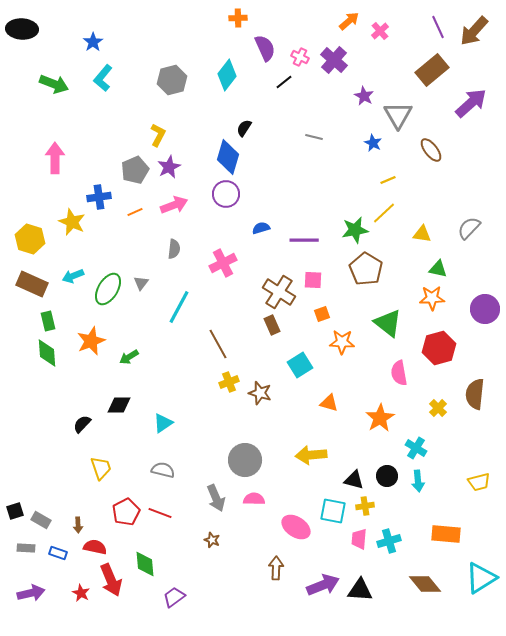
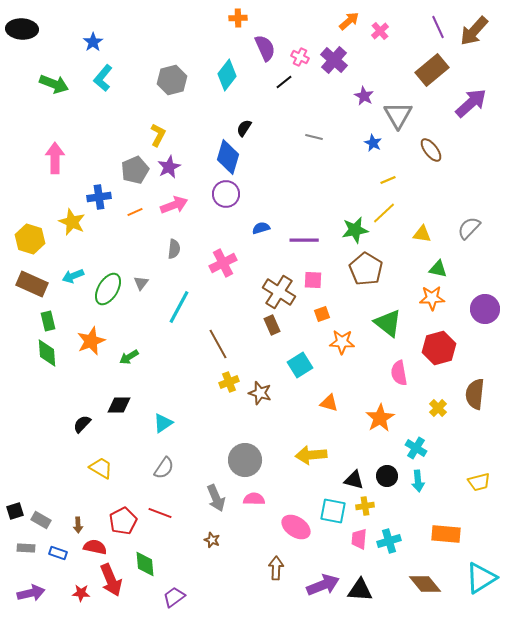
yellow trapezoid at (101, 468): rotated 40 degrees counterclockwise
gray semicircle at (163, 470): moved 1 px right, 2 px up; rotated 110 degrees clockwise
red pentagon at (126, 512): moved 3 px left, 9 px down
red star at (81, 593): rotated 24 degrees counterclockwise
